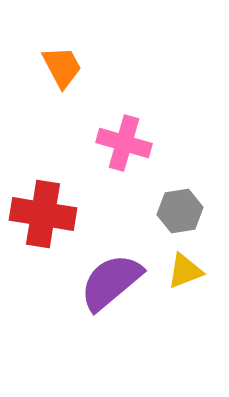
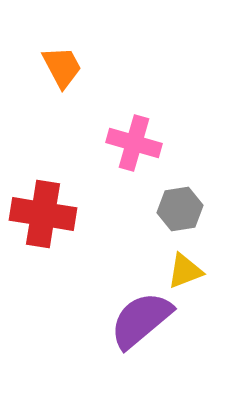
pink cross: moved 10 px right
gray hexagon: moved 2 px up
purple semicircle: moved 30 px right, 38 px down
